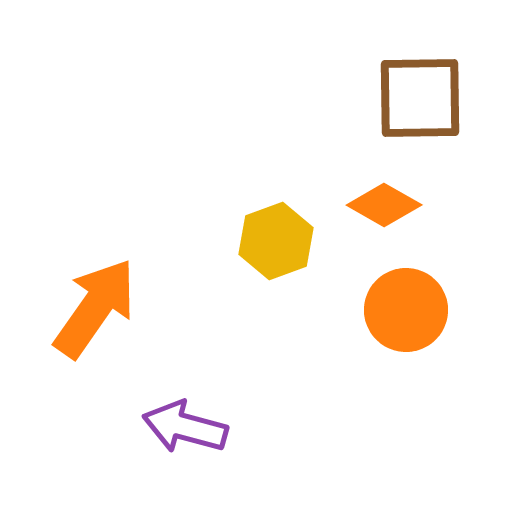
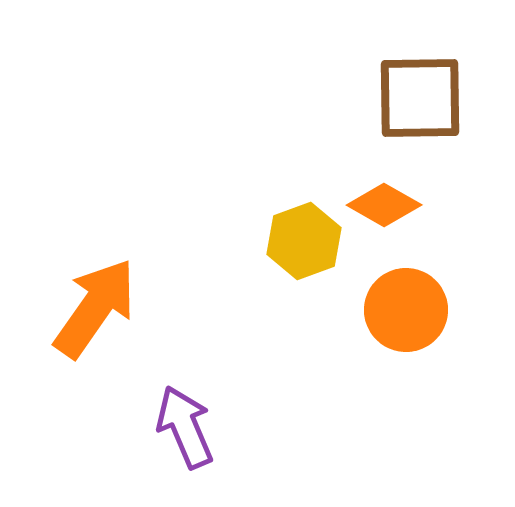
yellow hexagon: moved 28 px right
purple arrow: rotated 52 degrees clockwise
